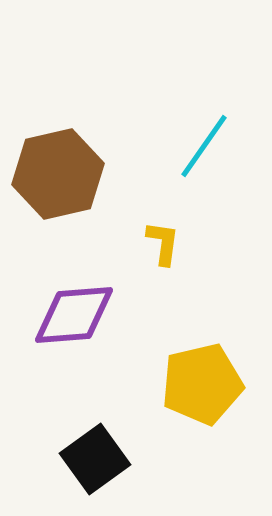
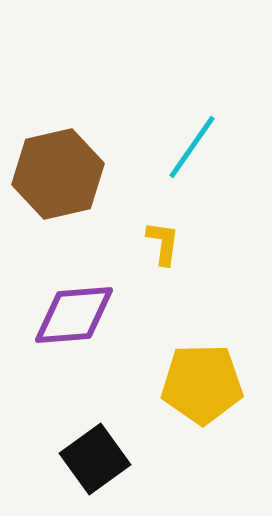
cyan line: moved 12 px left, 1 px down
yellow pentagon: rotated 12 degrees clockwise
